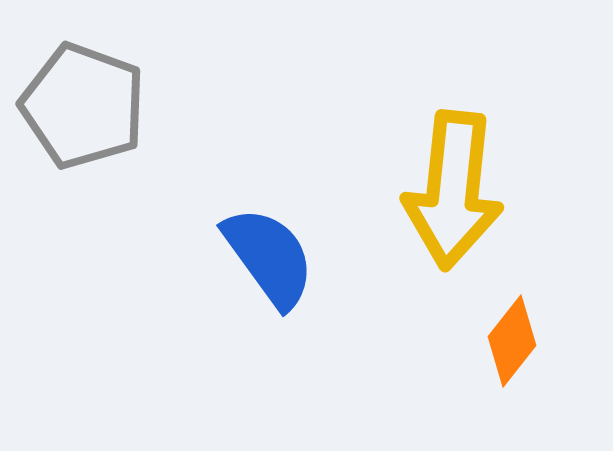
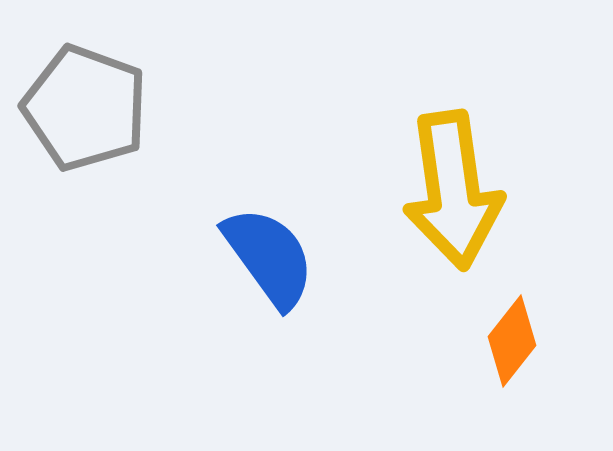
gray pentagon: moved 2 px right, 2 px down
yellow arrow: rotated 14 degrees counterclockwise
